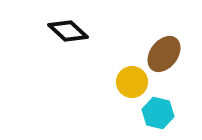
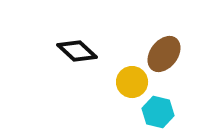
black diamond: moved 9 px right, 20 px down
cyan hexagon: moved 1 px up
